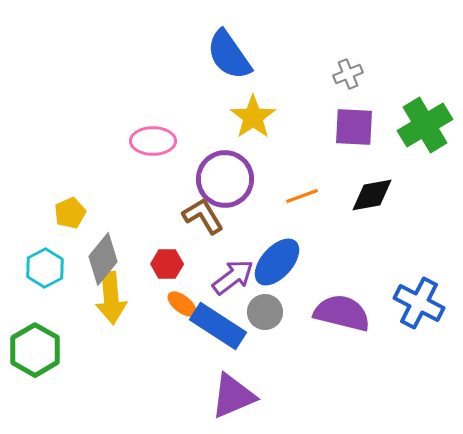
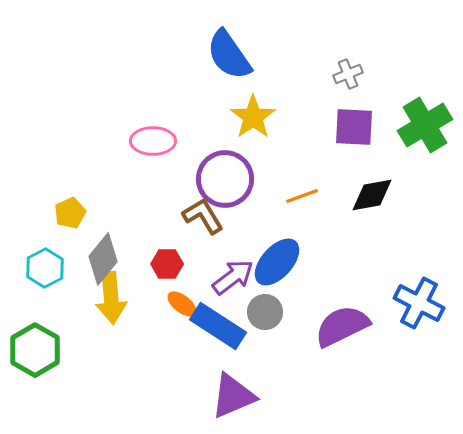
purple semicircle: moved 13 px down; rotated 40 degrees counterclockwise
